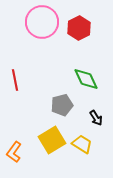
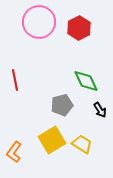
pink circle: moved 3 px left
green diamond: moved 2 px down
black arrow: moved 4 px right, 8 px up
